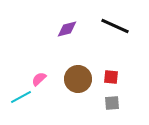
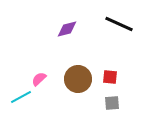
black line: moved 4 px right, 2 px up
red square: moved 1 px left
